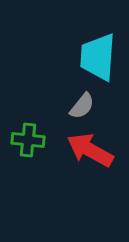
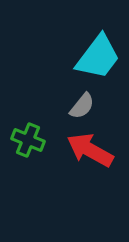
cyan trapezoid: rotated 147 degrees counterclockwise
green cross: rotated 16 degrees clockwise
